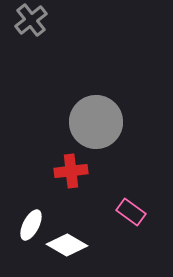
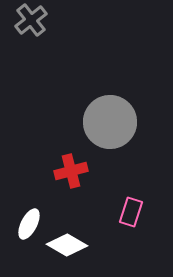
gray circle: moved 14 px right
red cross: rotated 8 degrees counterclockwise
pink rectangle: rotated 72 degrees clockwise
white ellipse: moved 2 px left, 1 px up
